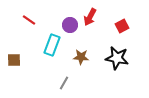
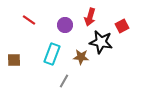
red arrow: rotated 12 degrees counterclockwise
purple circle: moved 5 px left
cyan rectangle: moved 9 px down
black star: moved 16 px left, 16 px up
gray line: moved 2 px up
